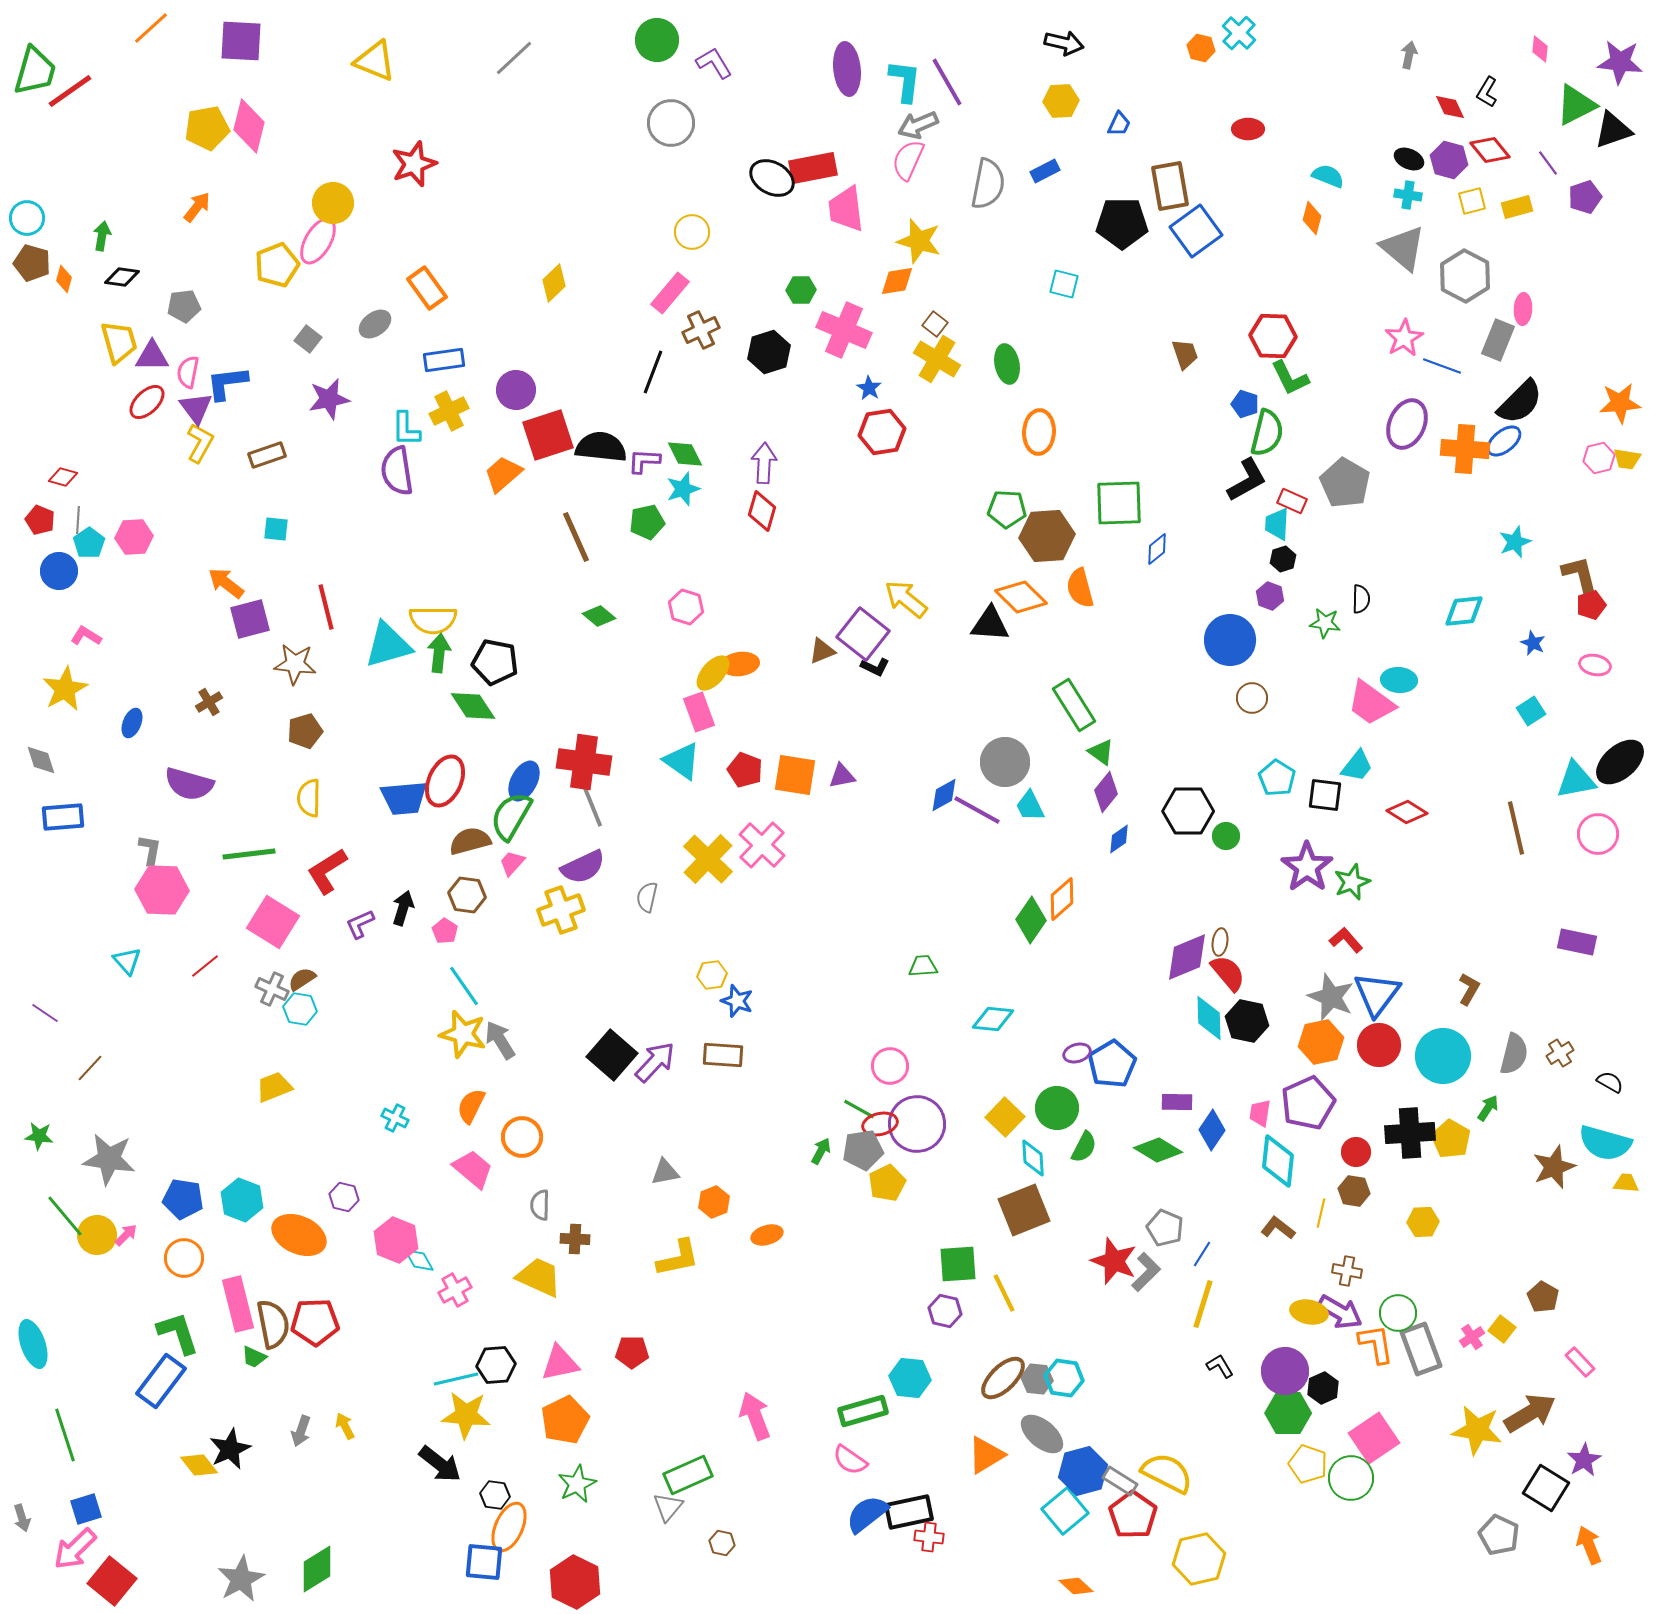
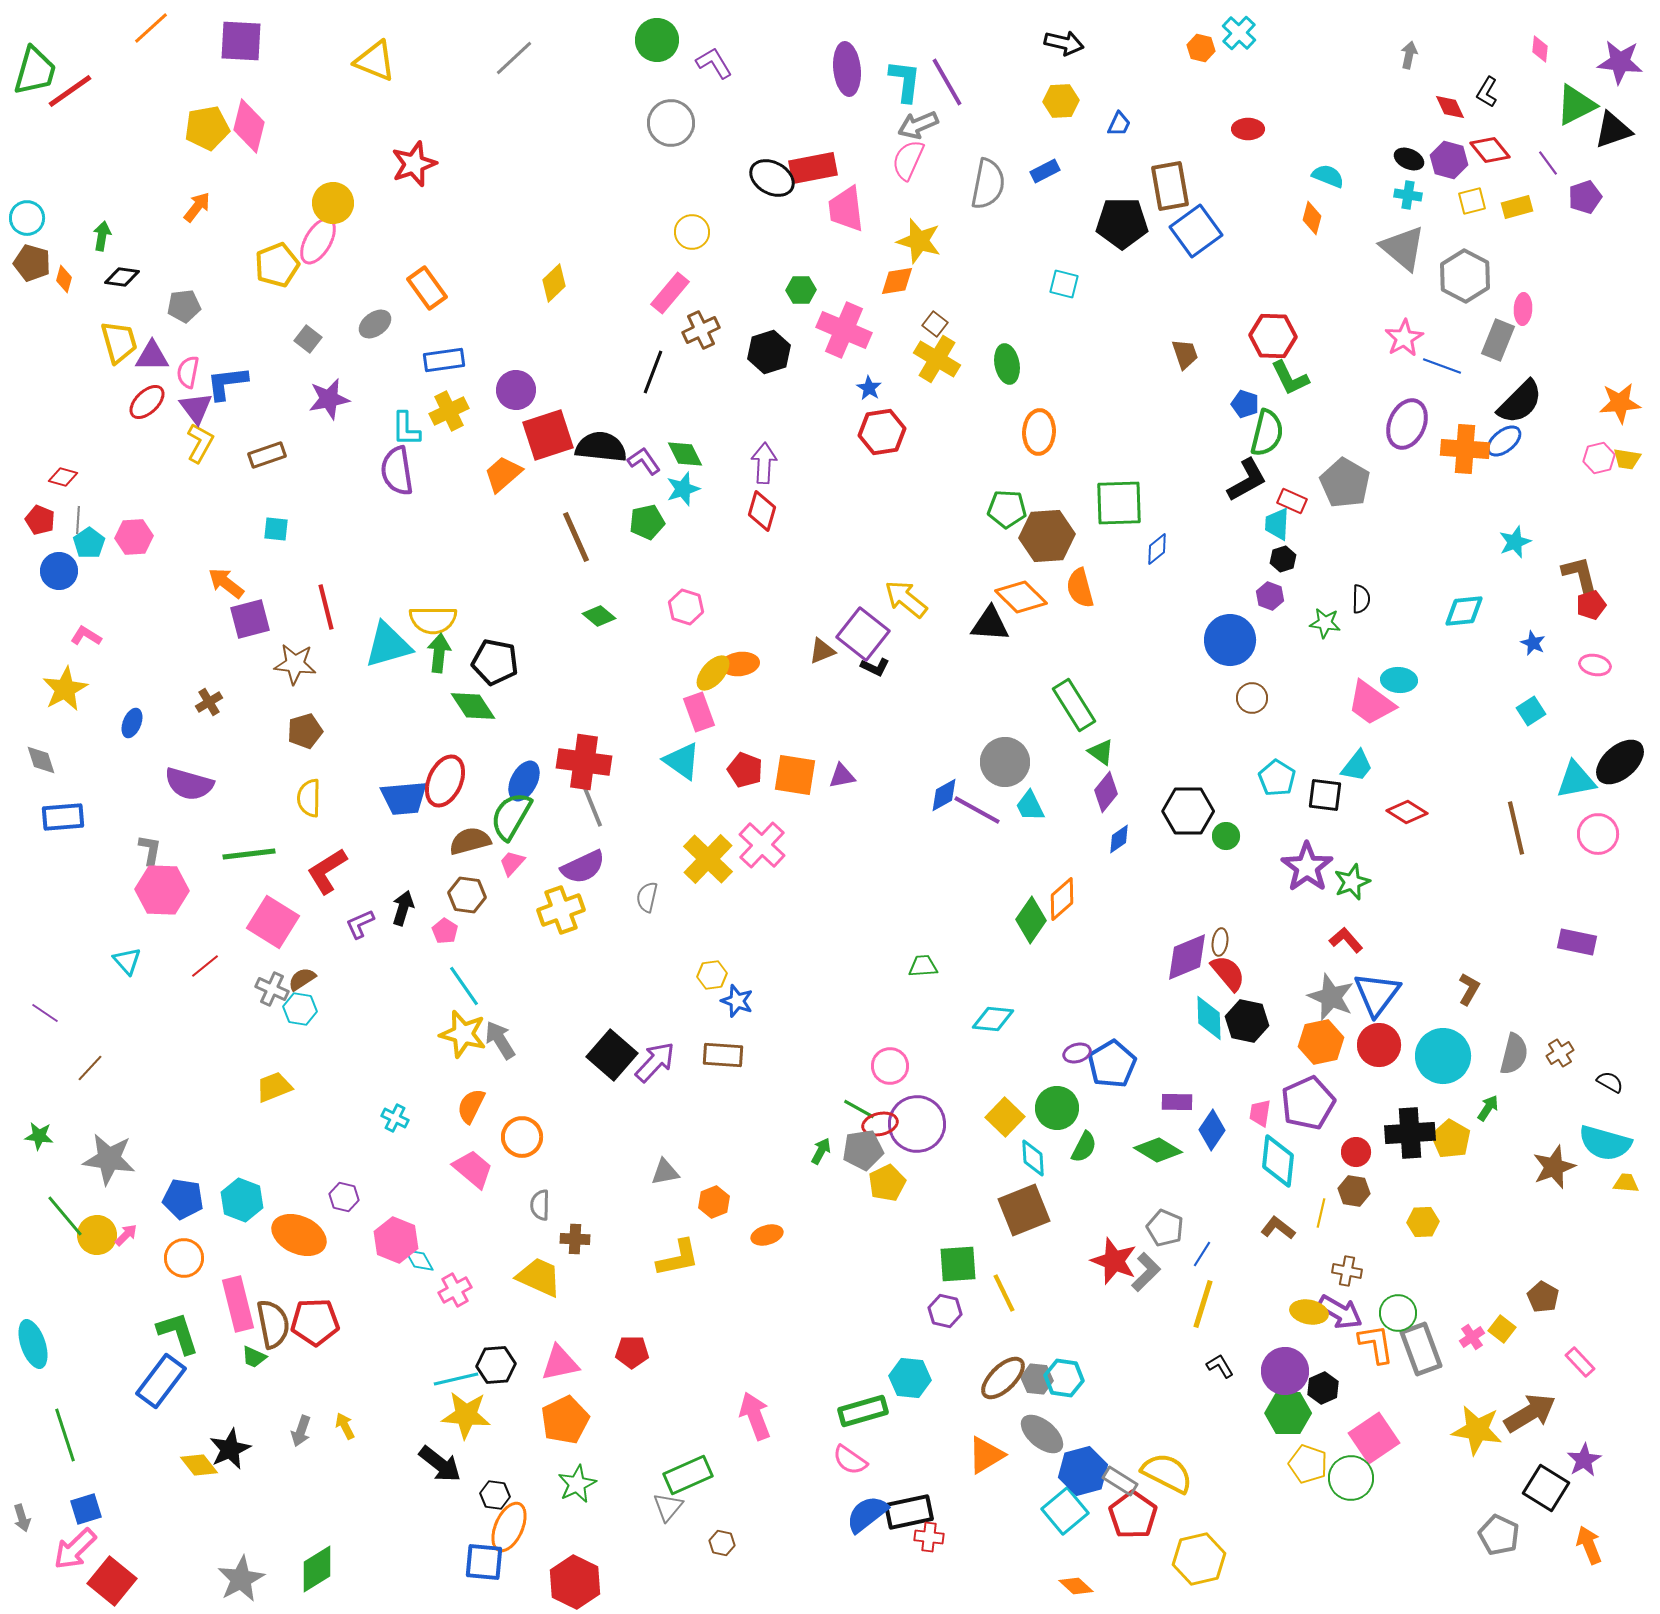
purple L-shape at (644, 461): rotated 52 degrees clockwise
